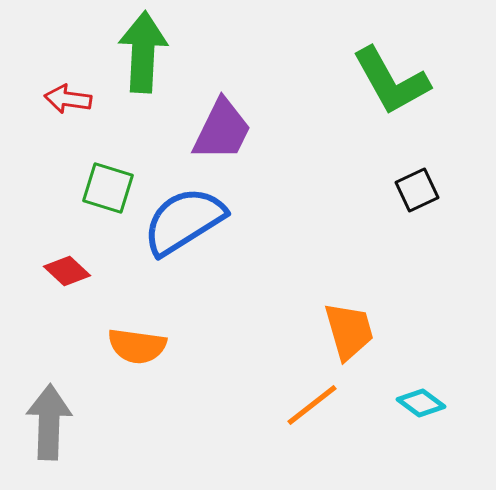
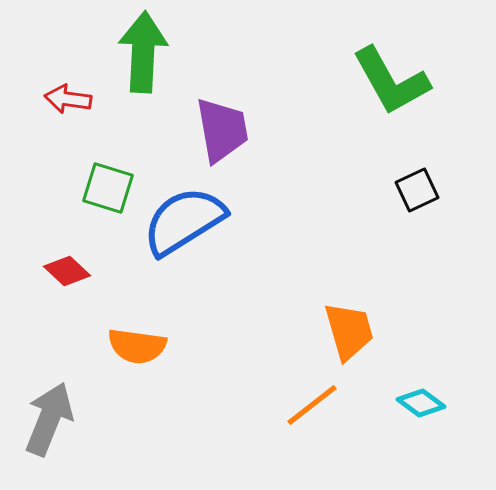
purple trapezoid: rotated 36 degrees counterclockwise
gray arrow: moved 3 px up; rotated 20 degrees clockwise
